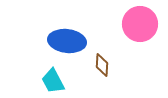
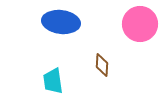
blue ellipse: moved 6 px left, 19 px up
cyan trapezoid: rotated 20 degrees clockwise
